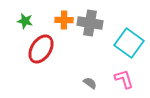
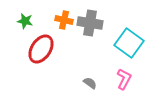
orange cross: rotated 12 degrees clockwise
pink L-shape: rotated 45 degrees clockwise
